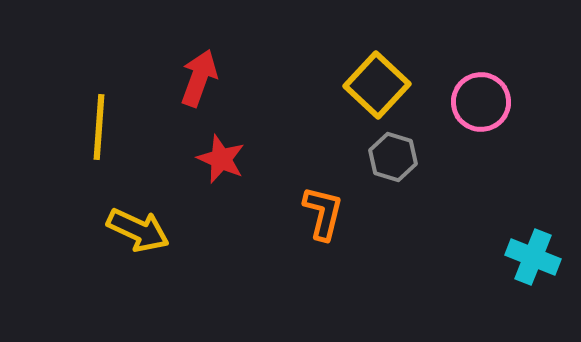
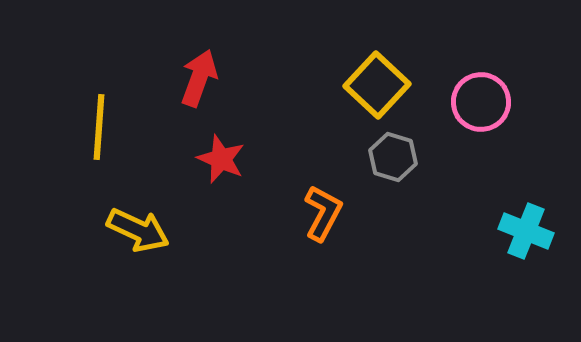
orange L-shape: rotated 14 degrees clockwise
cyan cross: moved 7 px left, 26 px up
